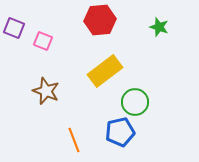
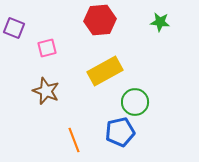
green star: moved 1 px right, 5 px up; rotated 12 degrees counterclockwise
pink square: moved 4 px right, 7 px down; rotated 36 degrees counterclockwise
yellow rectangle: rotated 8 degrees clockwise
